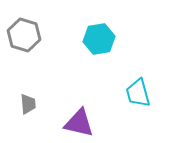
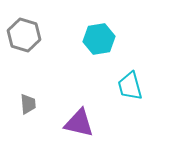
cyan trapezoid: moved 8 px left, 7 px up
